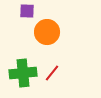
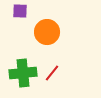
purple square: moved 7 px left
